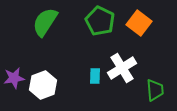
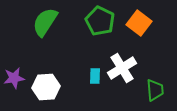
white hexagon: moved 3 px right, 2 px down; rotated 16 degrees clockwise
